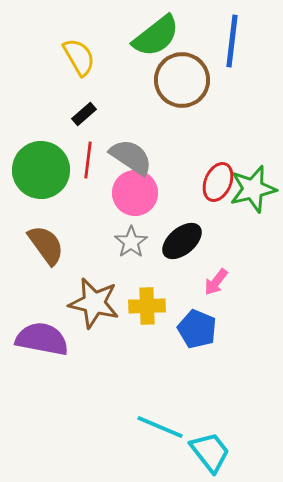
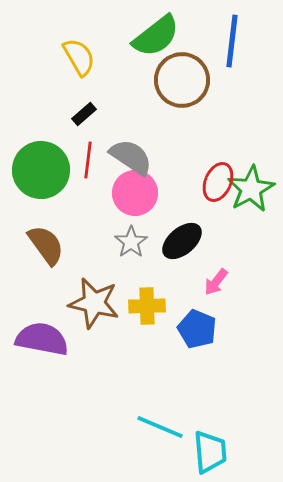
green star: moved 2 px left; rotated 15 degrees counterclockwise
cyan trapezoid: rotated 33 degrees clockwise
